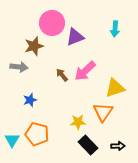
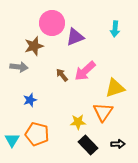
black arrow: moved 2 px up
